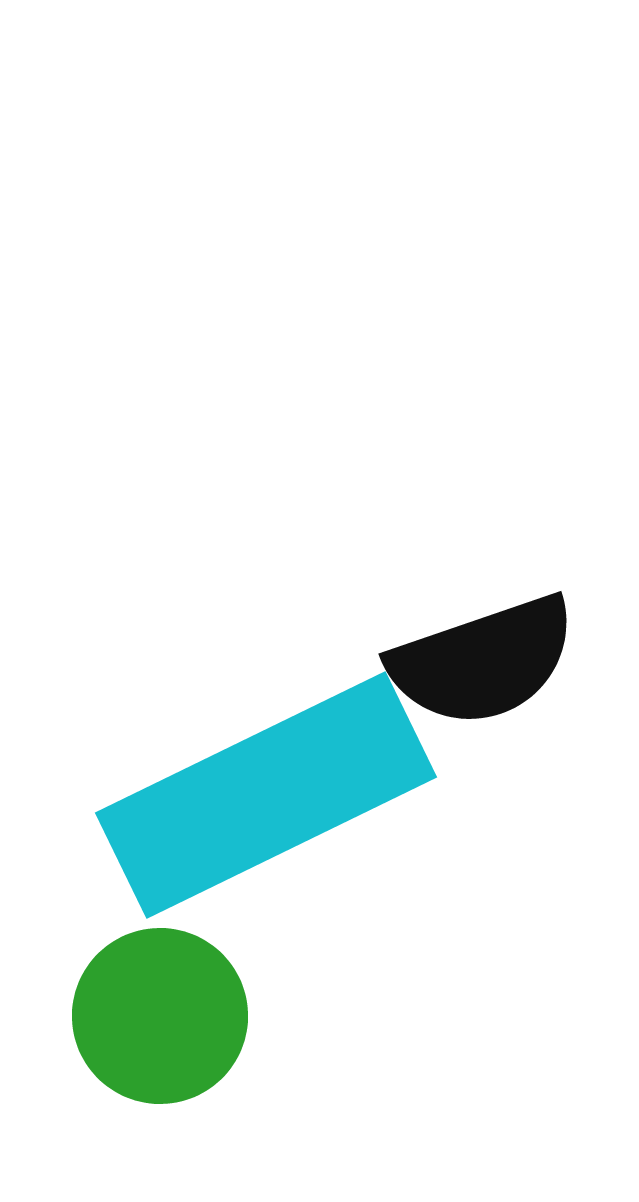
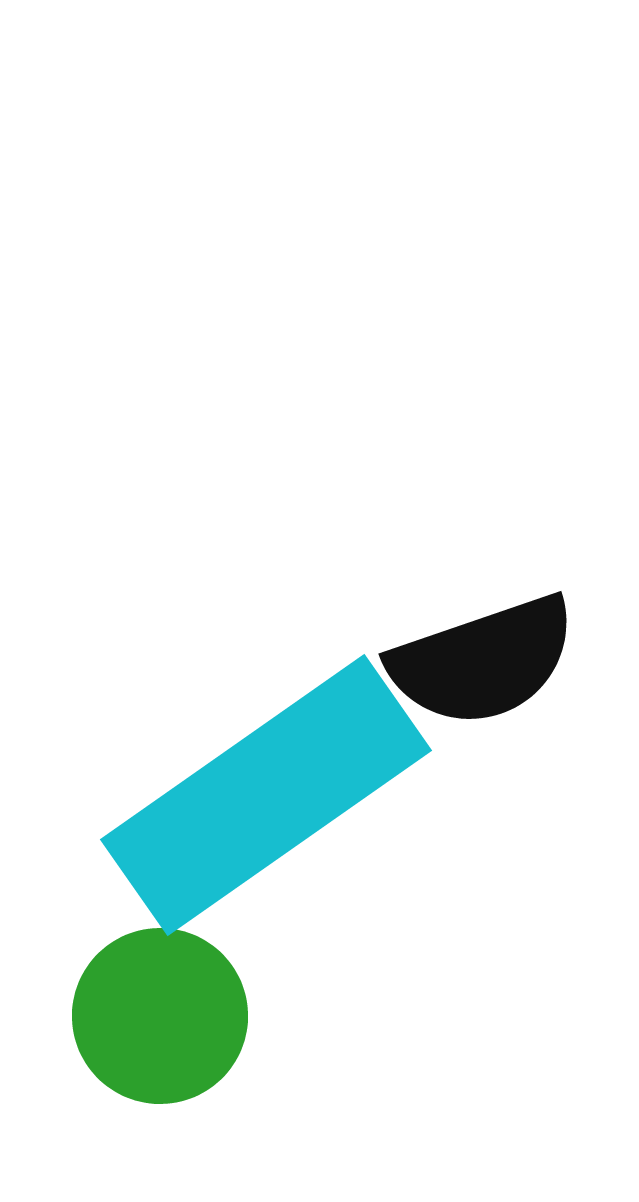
cyan rectangle: rotated 9 degrees counterclockwise
